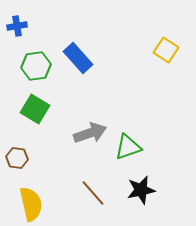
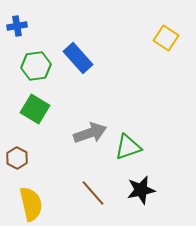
yellow square: moved 12 px up
brown hexagon: rotated 20 degrees clockwise
